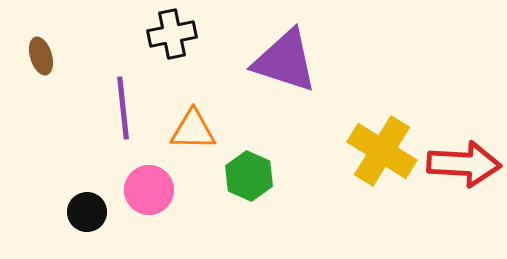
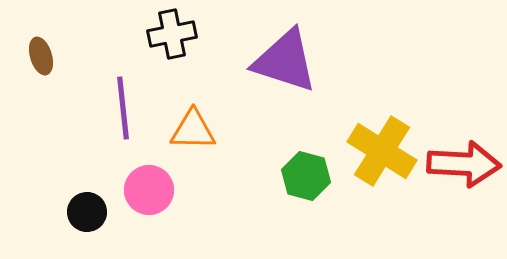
green hexagon: moved 57 px right; rotated 9 degrees counterclockwise
